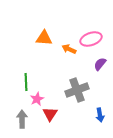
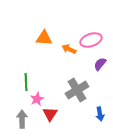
pink ellipse: moved 1 px down
gray cross: rotated 10 degrees counterclockwise
blue arrow: moved 1 px up
